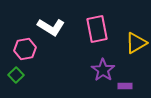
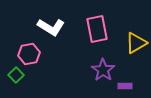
pink hexagon: moved 4 px right, 5 px down
